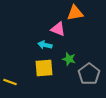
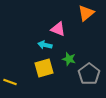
orange triangle: moved 11 px right; rotated 30 degrees counterclockwise
yellow square: rotated 12 degrees counterclockwise
